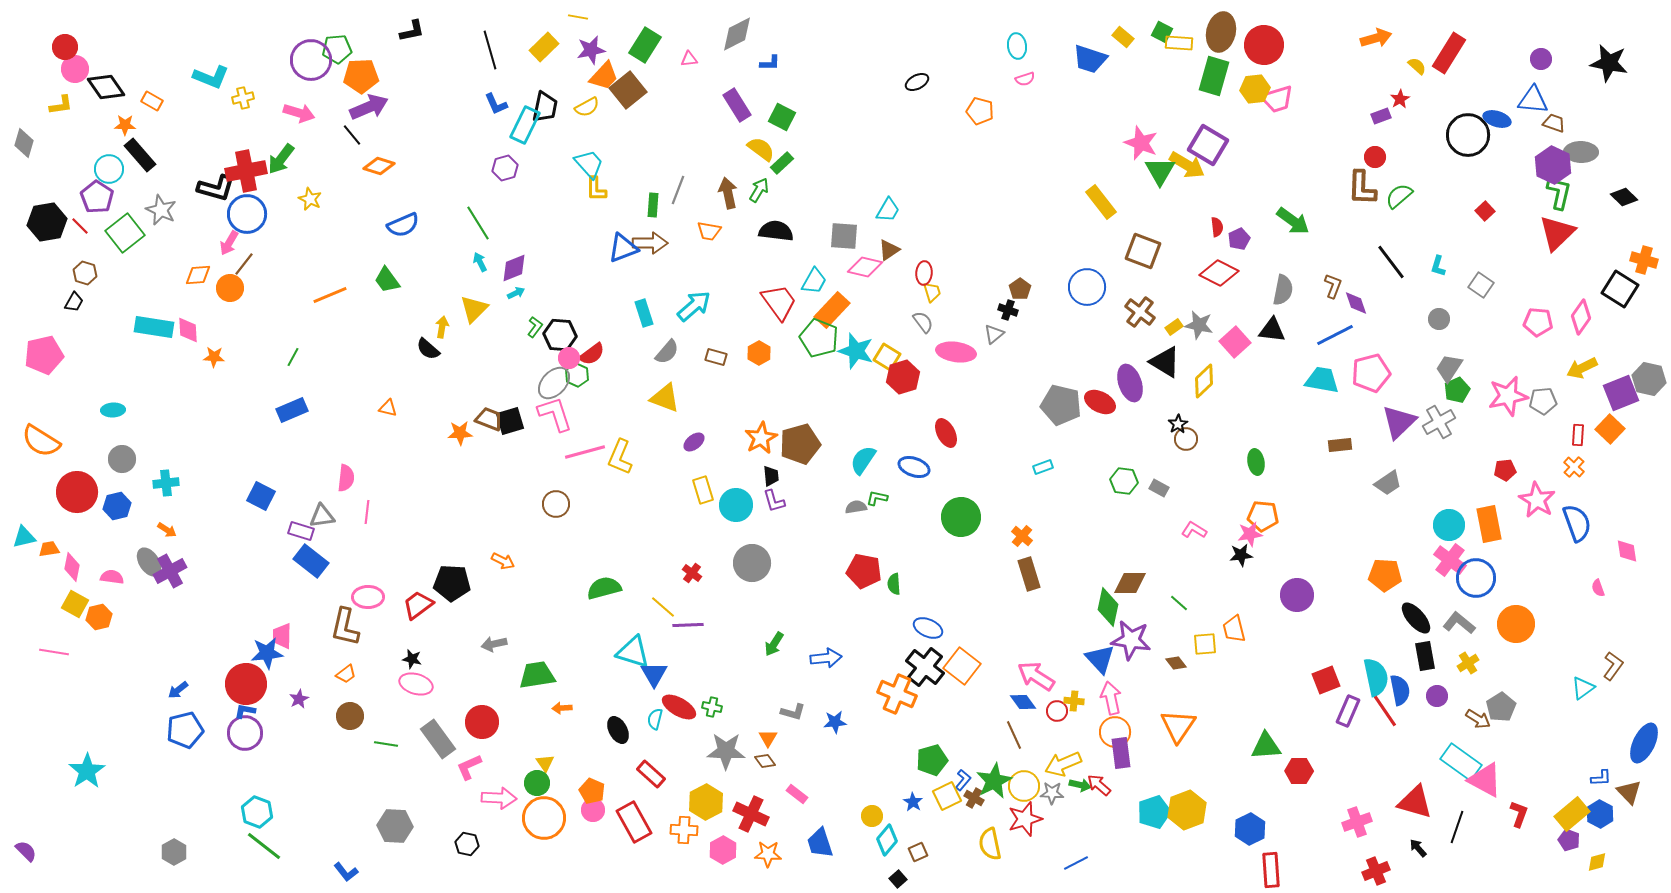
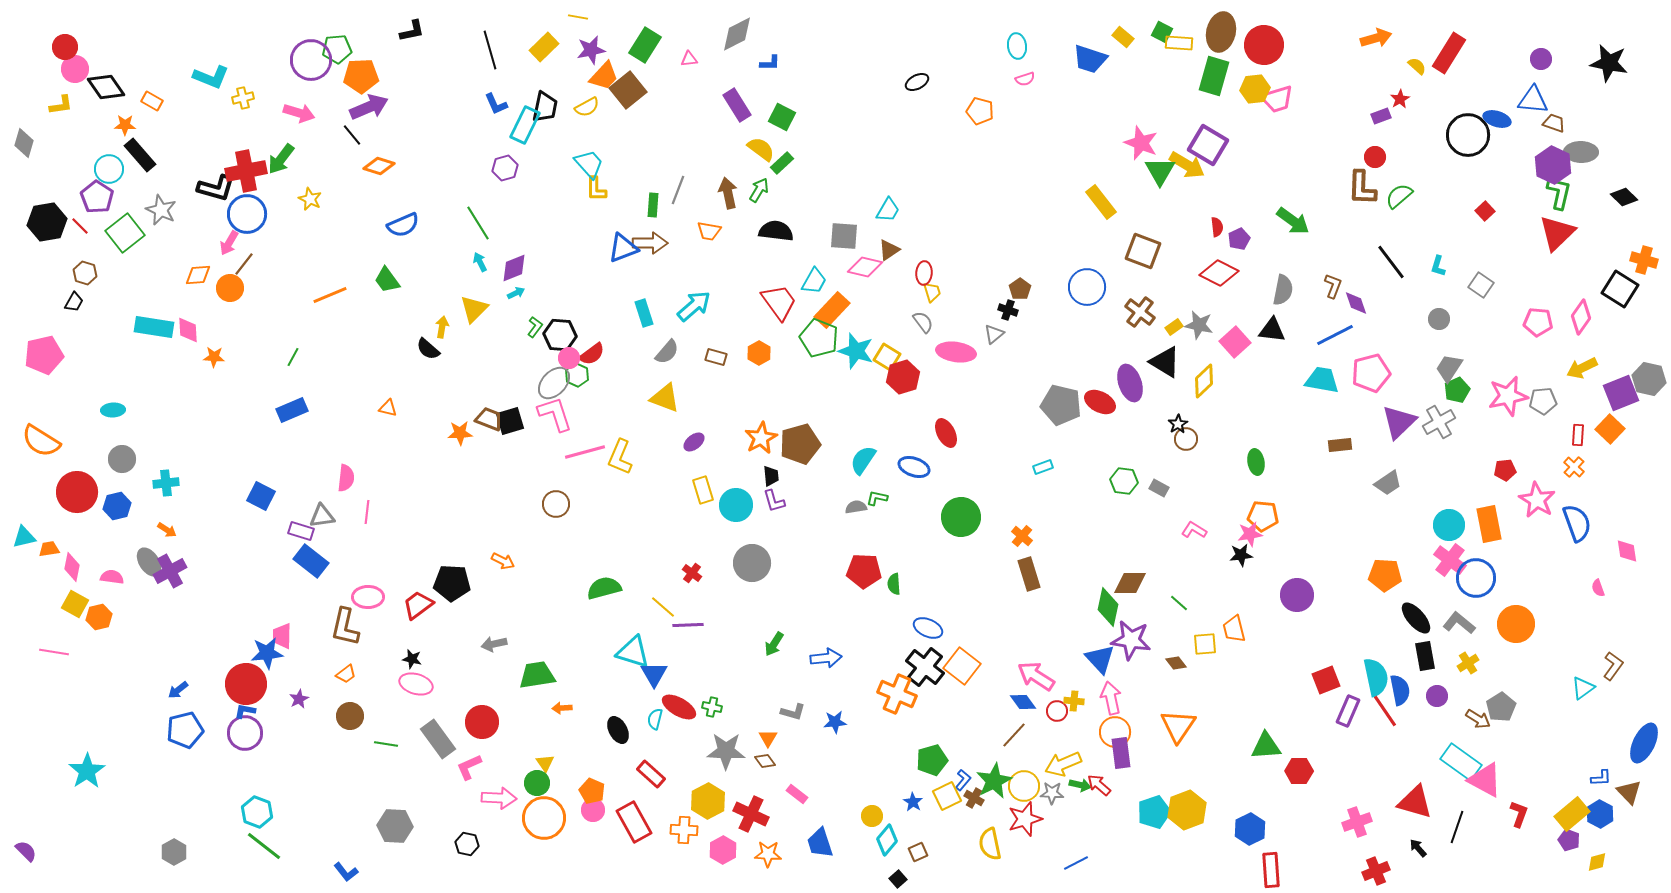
red pentagon at (864, 571): rotated 8 degrees counterclockwise
brown line at (1014, 735): rotated 68 degrees clockwise
yellow hexagon at (706, 802): moved 2 px right, 1 px up
